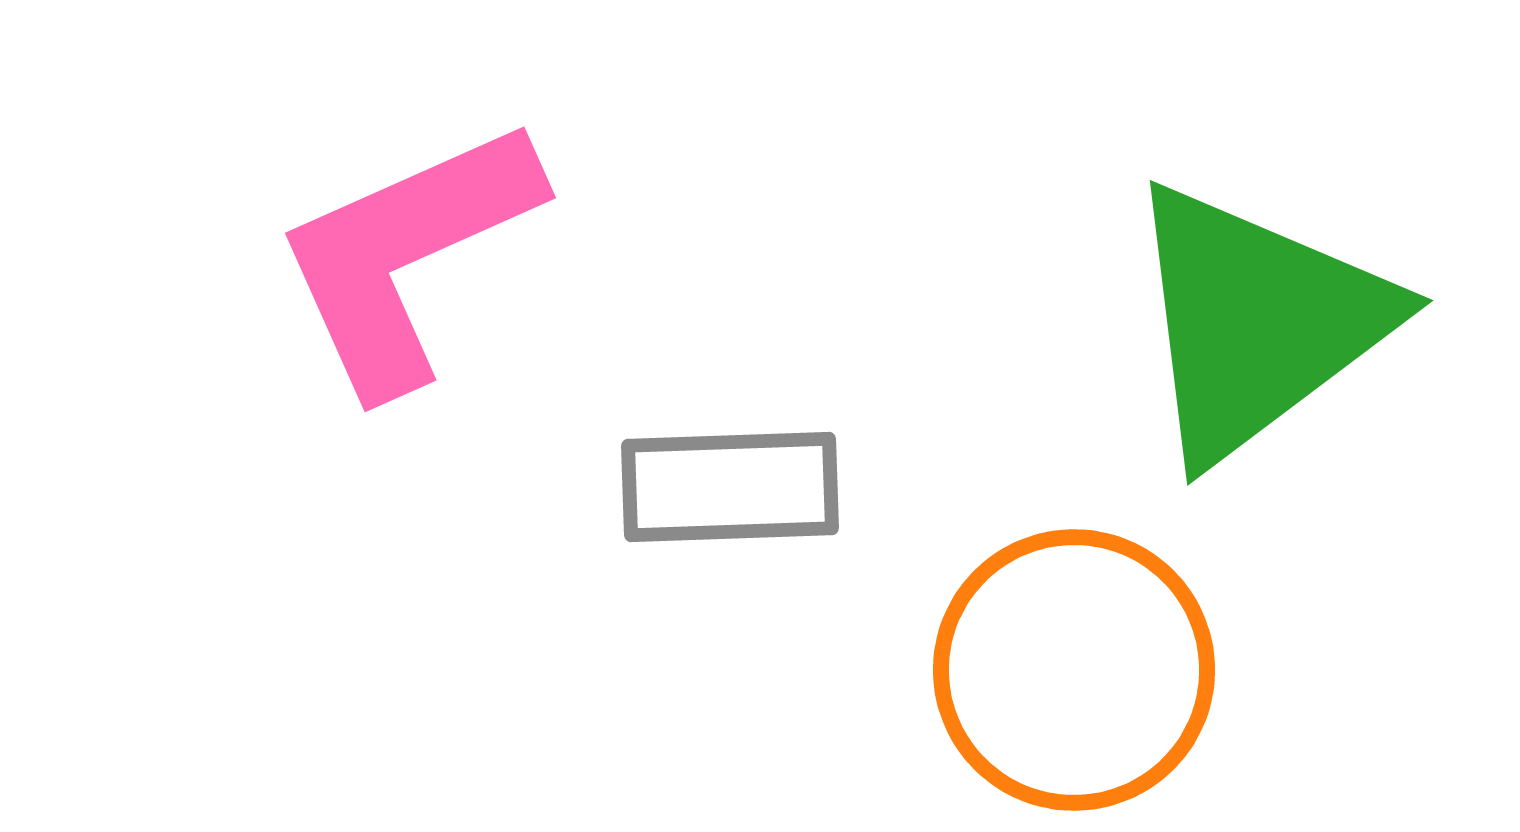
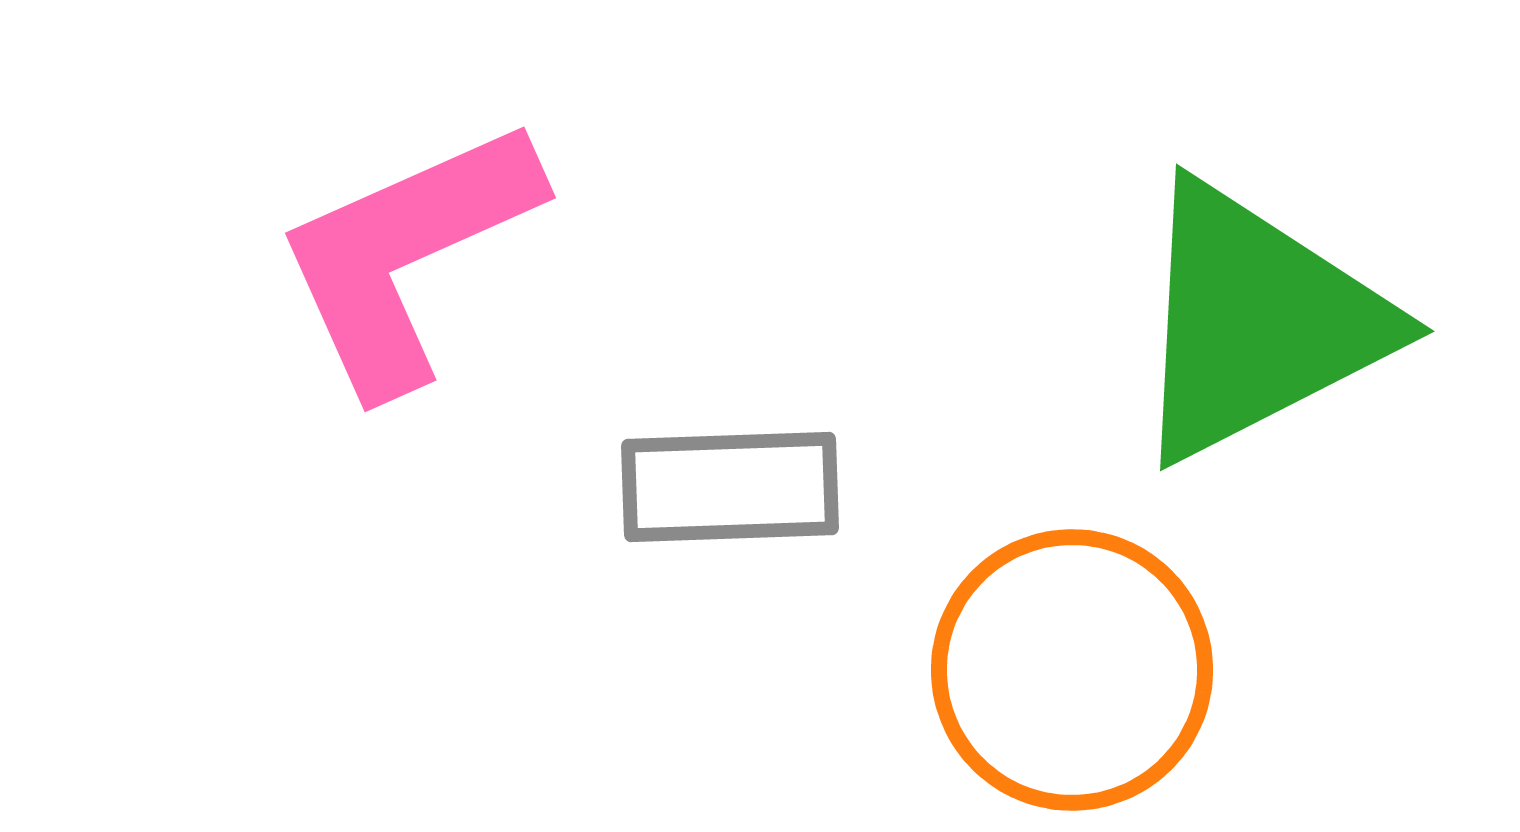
green triangle: rotated 10 degrees clockwise
orange circle: moved 2 px left
